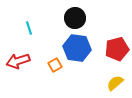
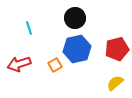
blue hexagon: moved 1 px down; rotated 20 degrees counterclockwise
red arrow: moved 1 px right, 3 px down
